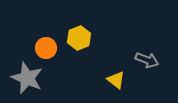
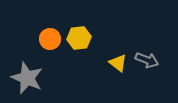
yellow hexagon: rotated 15 degrees clockwise
orange circle: moved 4 px right, 9 px up
yellow triangle: moved 2 px right, 17 px up
